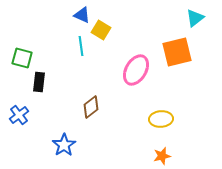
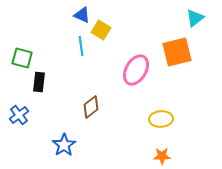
orange star: rotated 12 degrees clockwise
